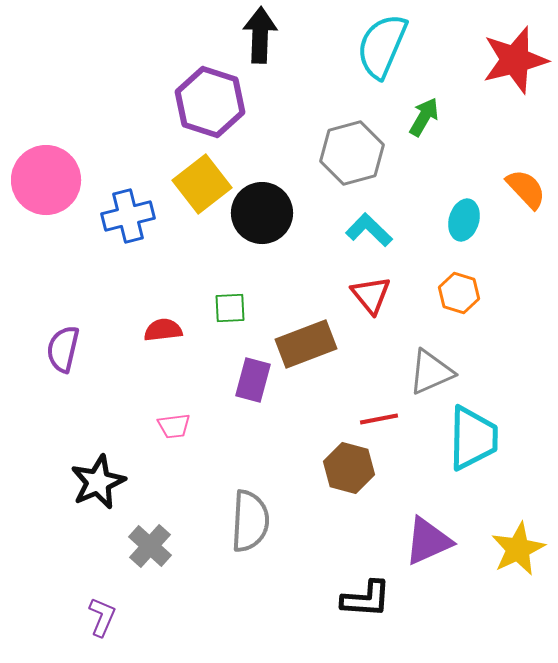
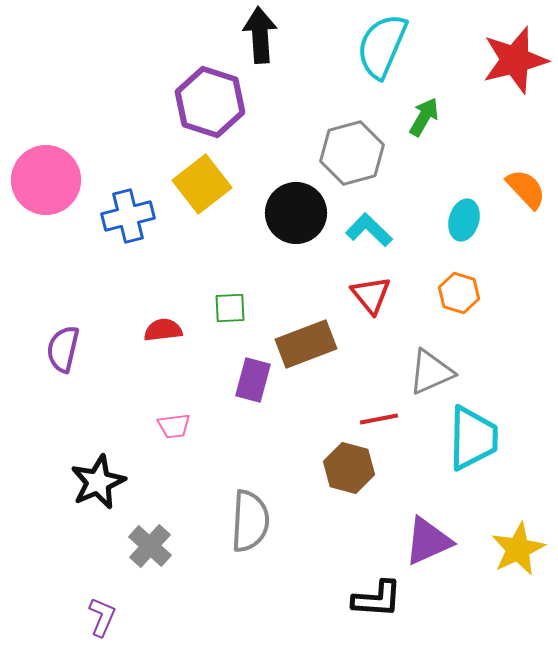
black arrow: rotated 6 degrees counterclockwise
black circle: moved 34 px right
black L-shape: moved 11 px right
